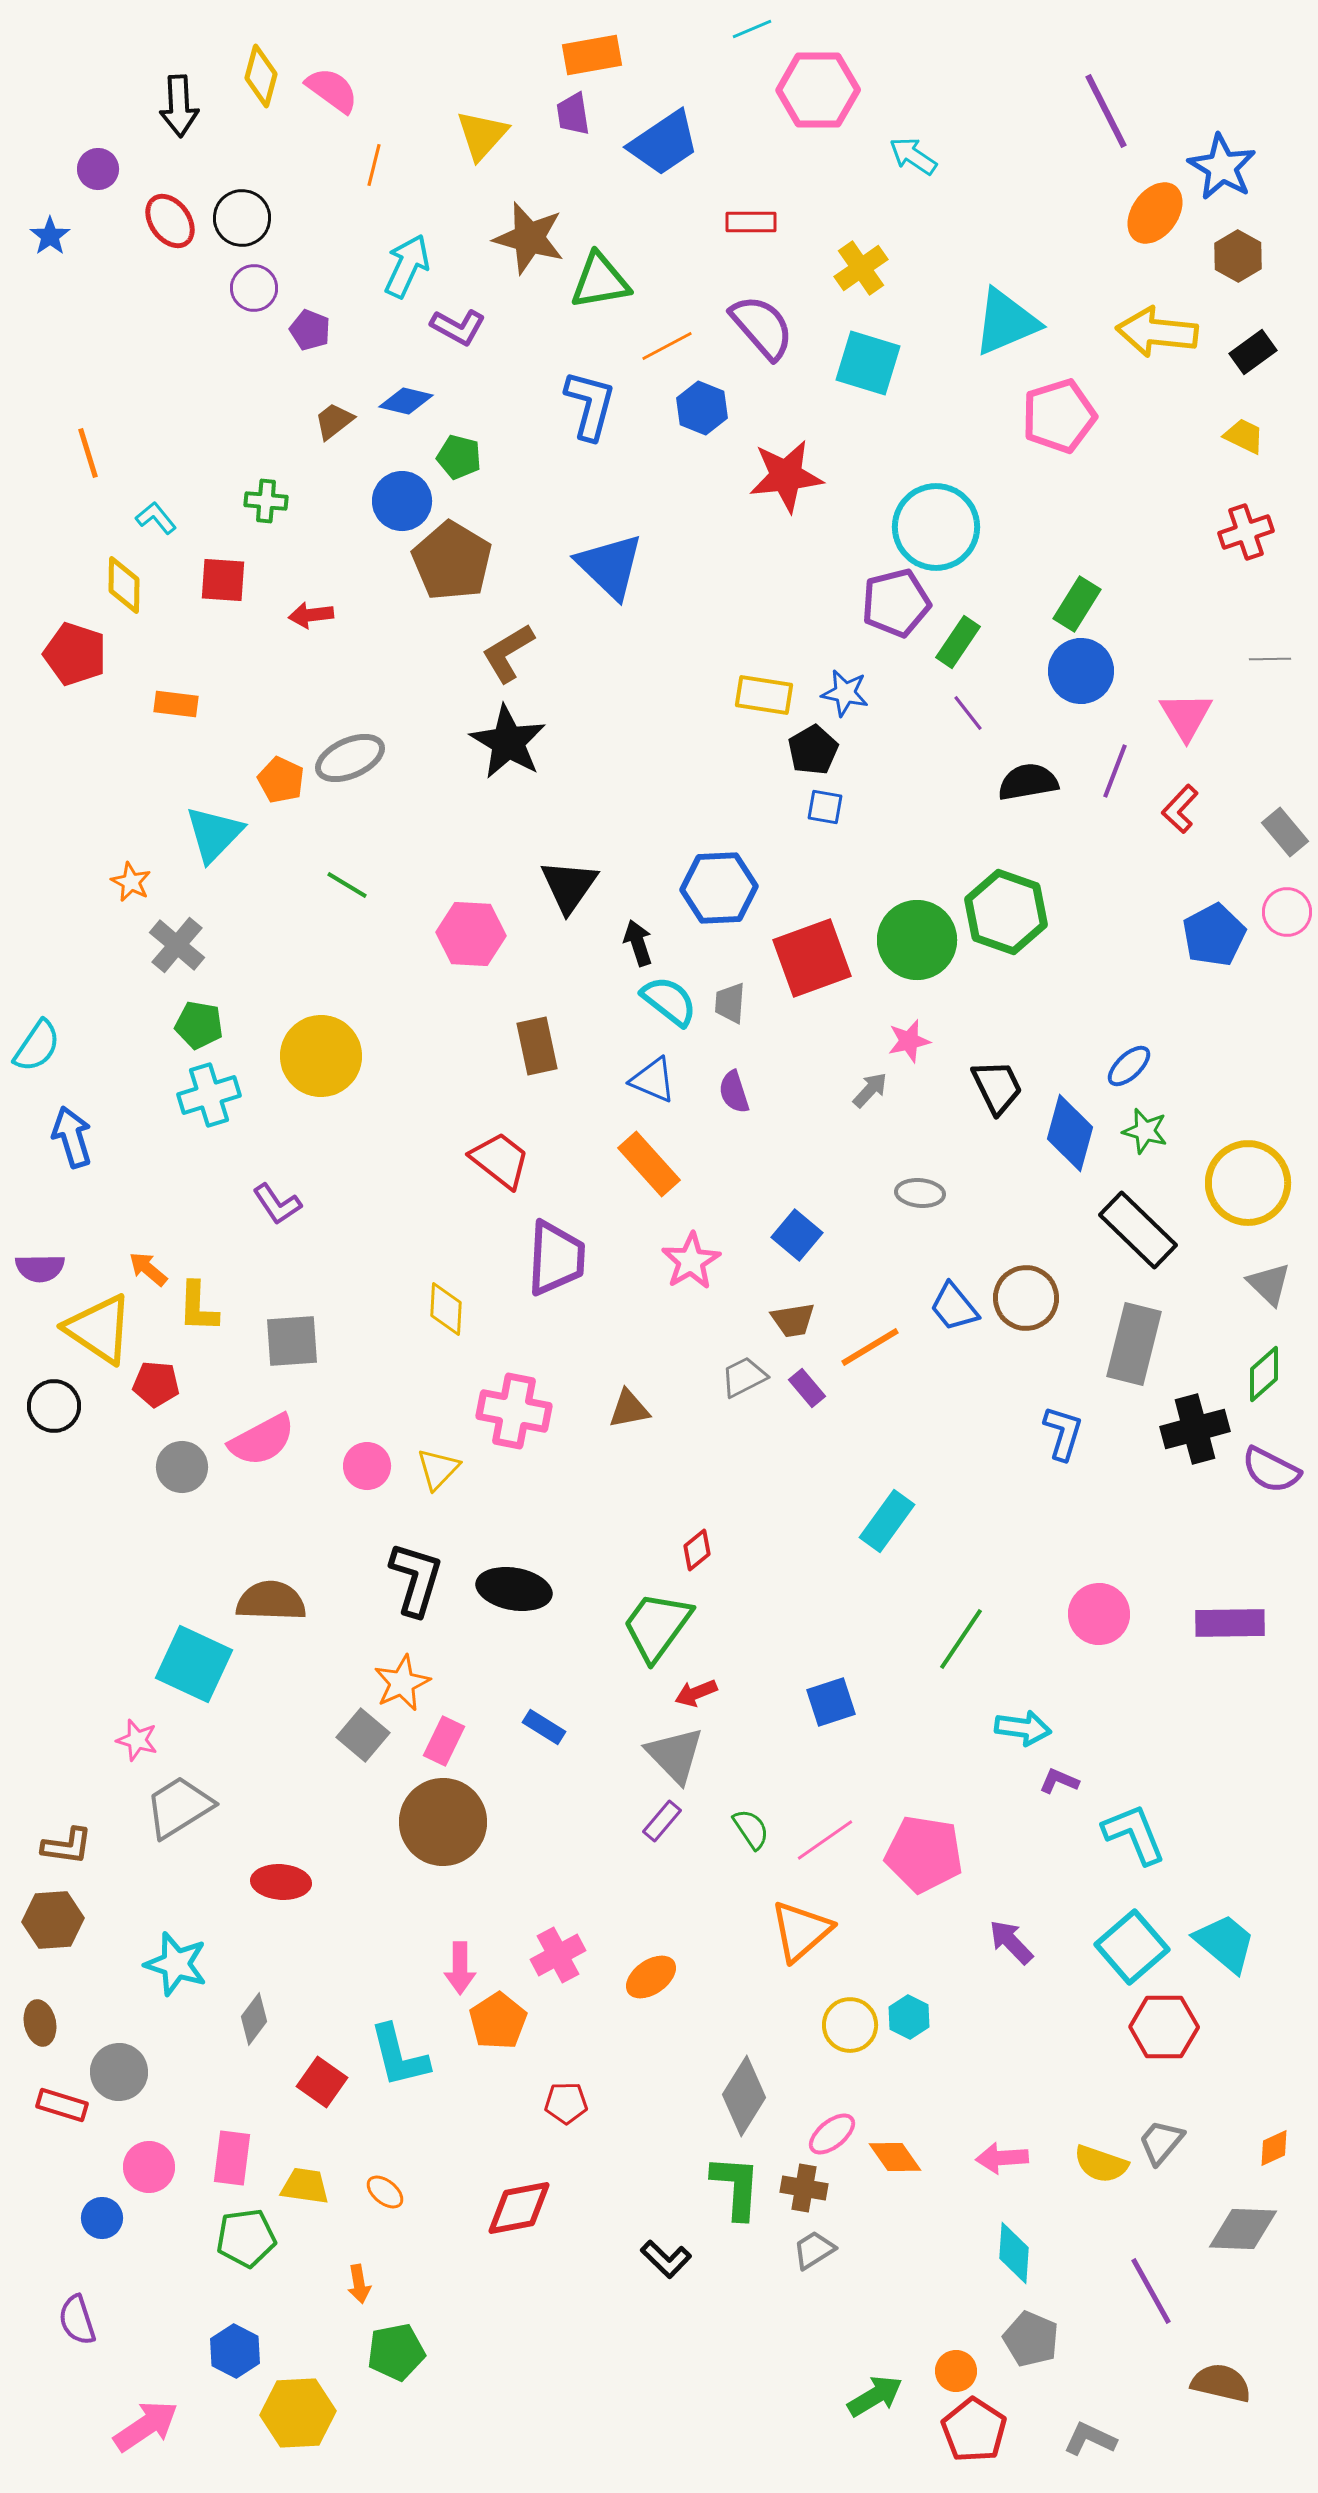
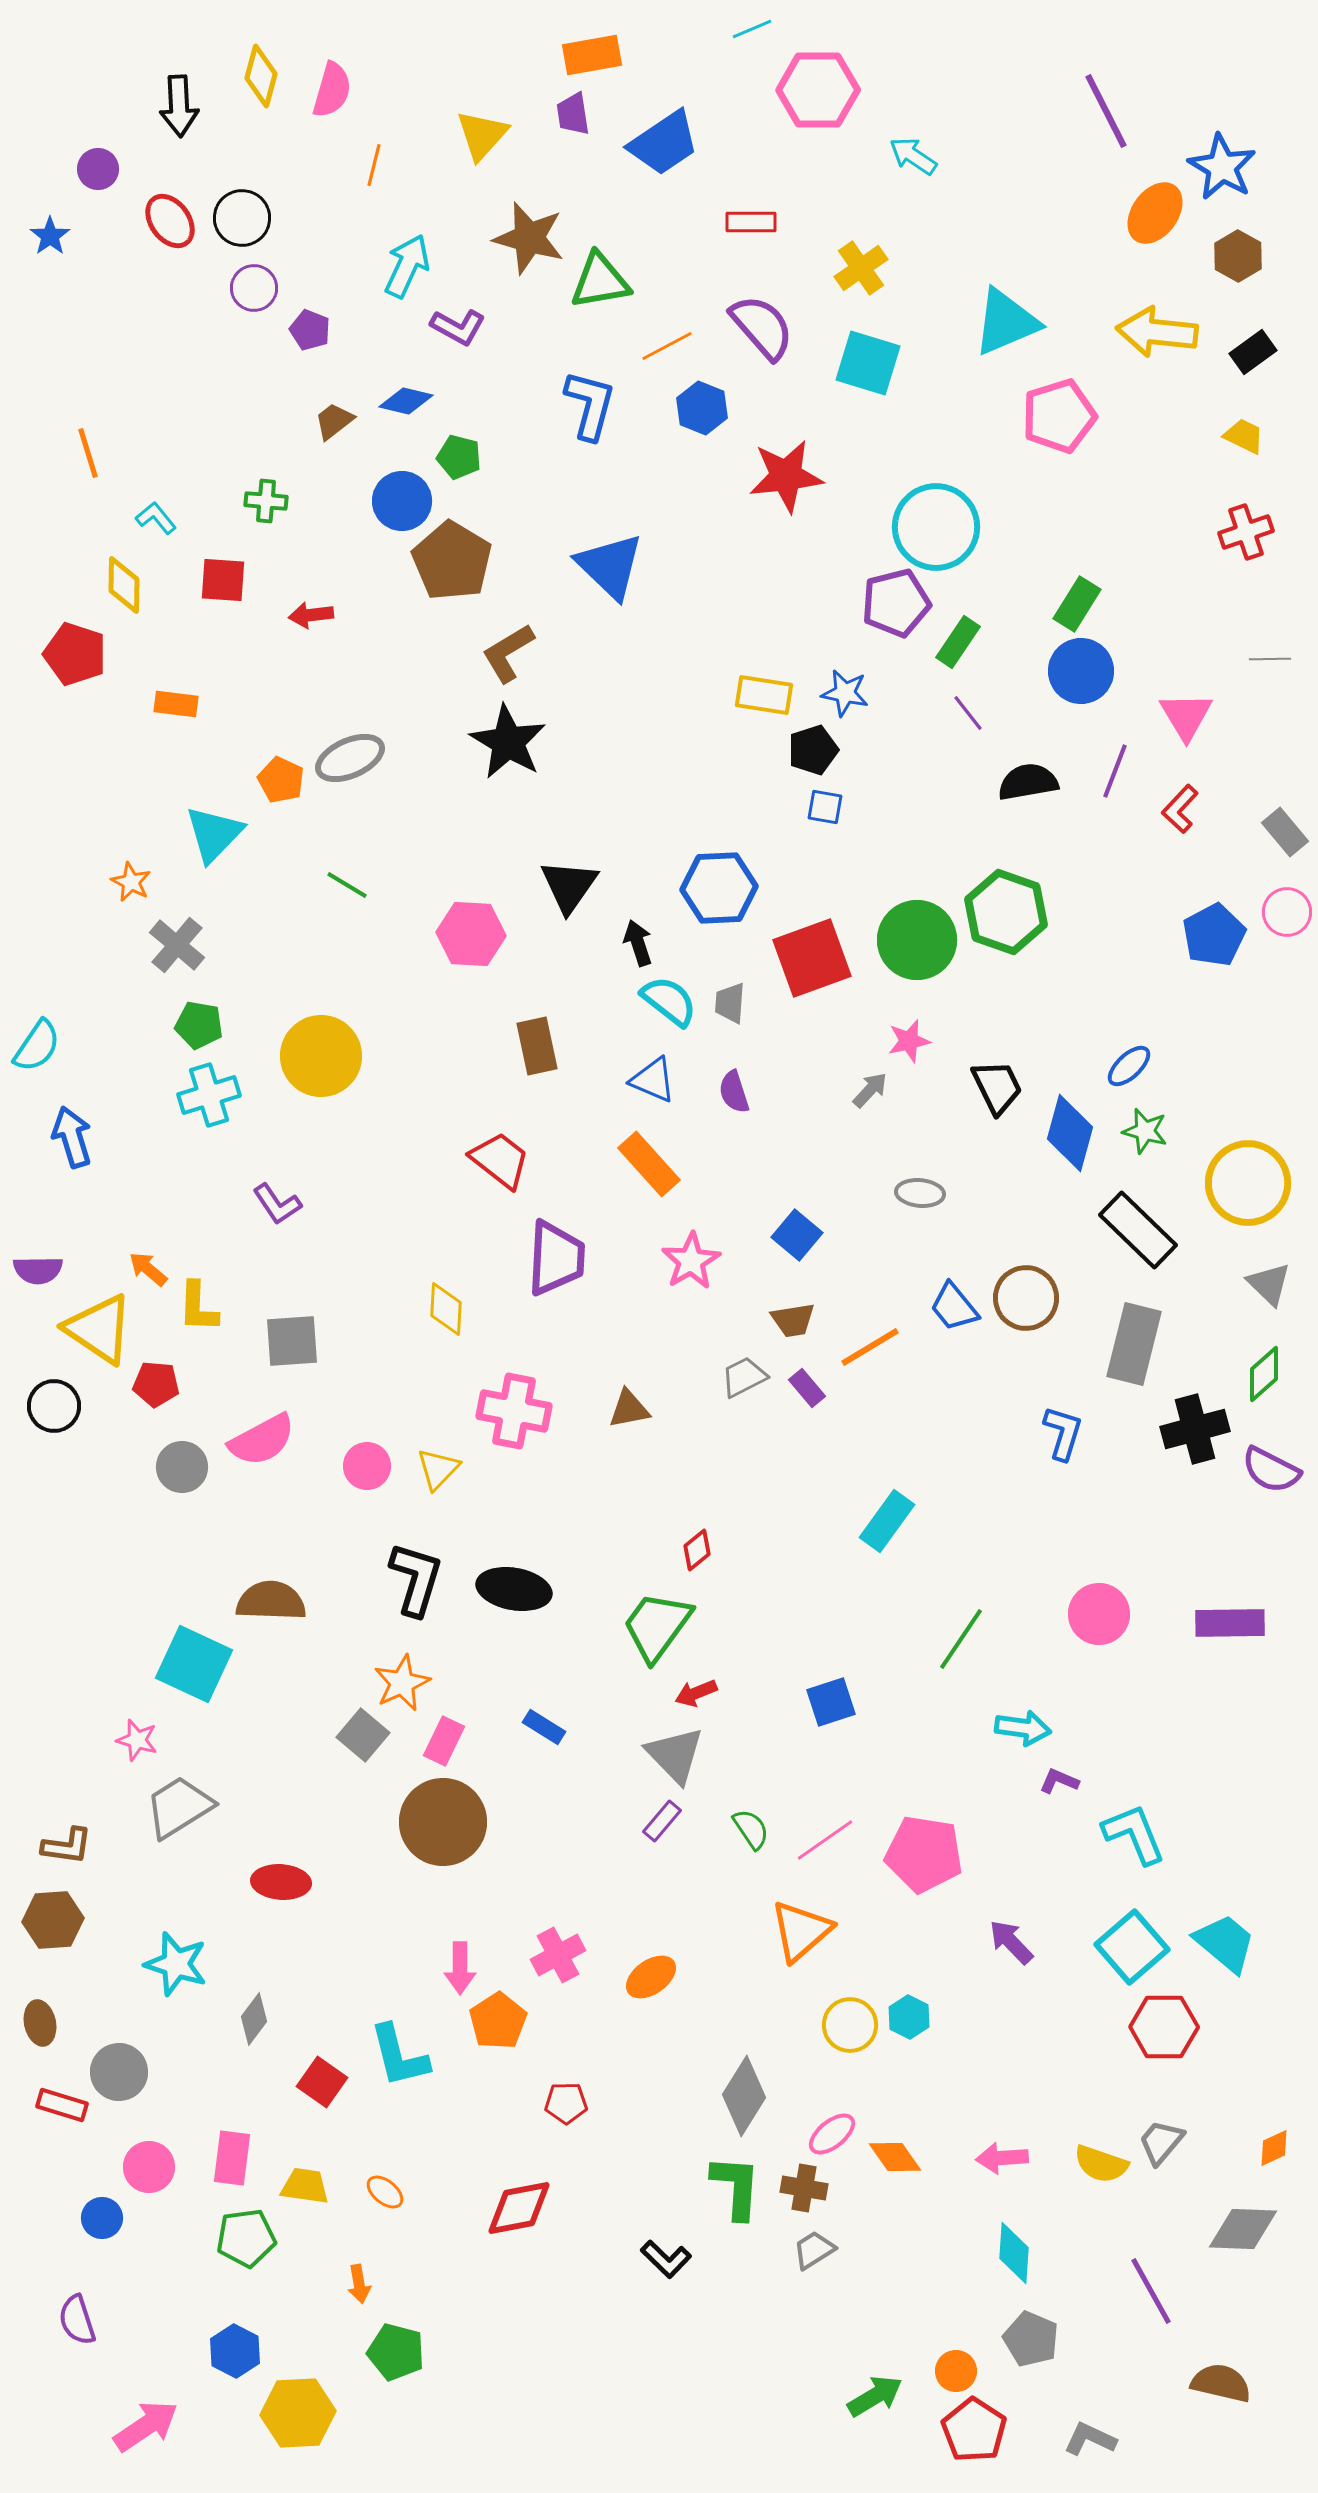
pink semicircle at (332, 90): rotated 70 degrees clockwise
black pentagon at (813, 750): rotated 12 degrees clockwise
purple semicircle at (40, 1268): moved 2 px left, 2 px down
green pentagon at (396, 2352): rotated 26 degrees clockwise
